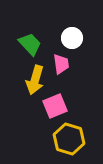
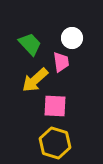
pink trapezoid: moved 2 px up
yellow arrow: rotated 32 degrees clockwise
pink square: rotated 25 degrees clockwise
yellow hexagon: moved 14 px left, 4 px down
